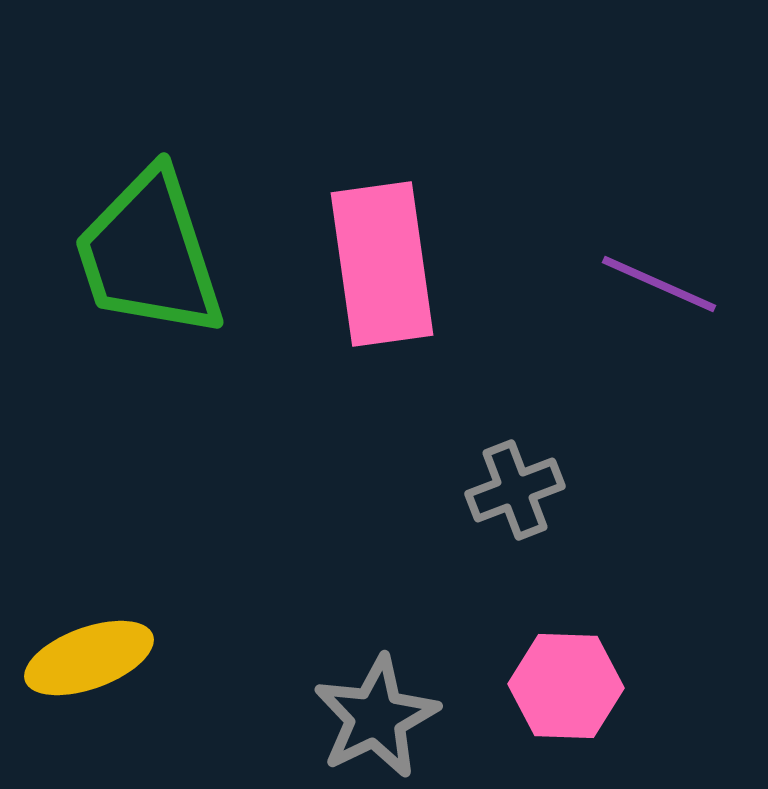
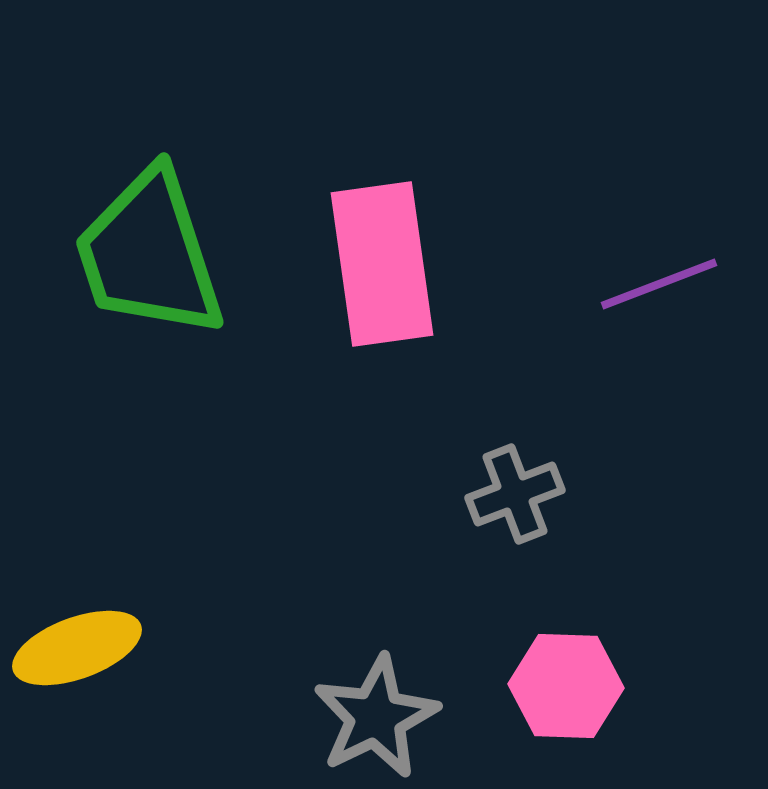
purple line: rotated 45 degrees counterclockwise
gray cross: moved 4 px down
yellow ellipse: moved 12 px left, 10 px up
